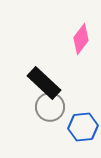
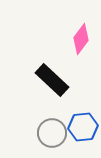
black rectangle: moved 8 px right, 3 px up
gray circle: moved 2 px right, 26 px down
